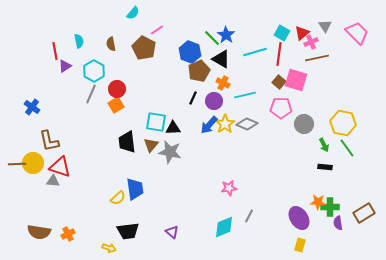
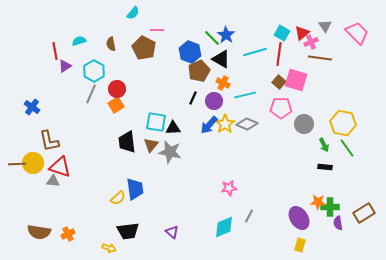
pink line at (157, 30): rotated 32 degrees clockwise
cyan semicircle at (79, 41): rotated 96 degrees counterclockwise
brown line at (317, 58): moved 3 px right; rotated 20 degrees clockwise
